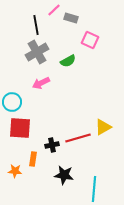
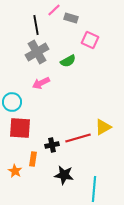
orange star: rotated 24 degrees clockwise
